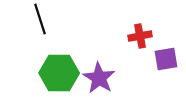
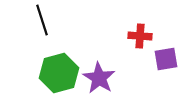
black line: moved 2 px right, 1 px down
red cross: rotated 15 degrees clockwise
green hexagon: rotated 15 degrees counterclockwise
